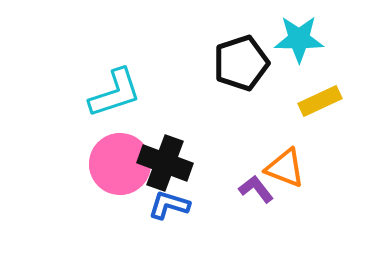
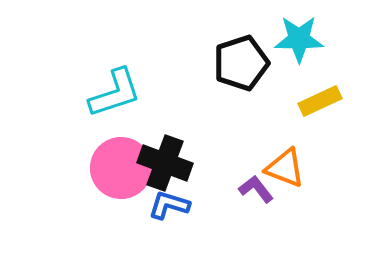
pink circle: moved 1 px right, 4 px down
